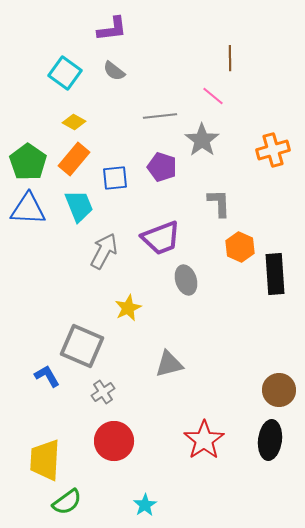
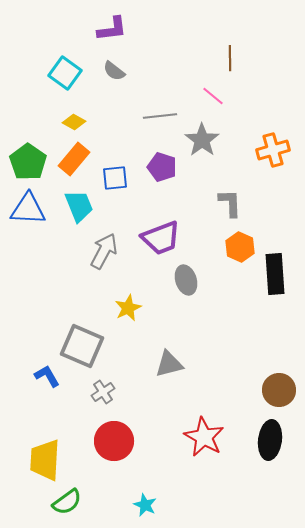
gray L-shape: moved 11 px right
red star: moved 3 px up; rotated 9 degrees counterclockwise
cyan star: rotated 15 degrees counterclockwise
